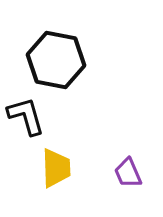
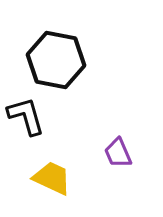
yellow trapezoid: moved 4 px left, 10 px down; rotated 63 degrees counterclockwise
purple trapezoid: moved 10 px left, 20 px up
